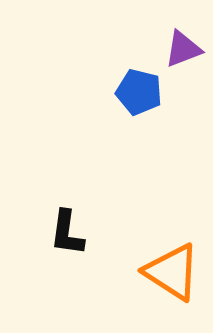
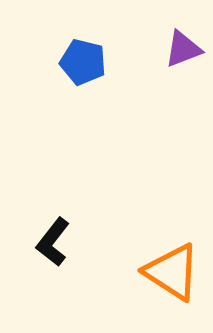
blue pentagon: moved 56 px left, 30 px up
black L-shape: moved 14 px left, 9 px down; rotated 30 degrees clockwise
